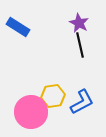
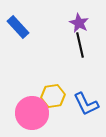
blue rectangle: rotated 15 degrees clockwise
blue L-shape: moved 4 px right, 2 px down; rotated 92 degrees clockwise
pink circle: moved 1 px right, 1 px down
